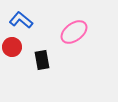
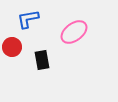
blue L-shape: moved 7 px right, 1 px up; rotated 50 degrees counterclockwise
